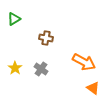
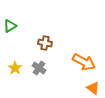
green triangle: moved 4 px left, 7 px down
brown cross: moved 1 px left, 5 px down
gray cross: moved 2 px left, 1 px up
